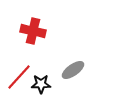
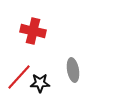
gray ellipse: rotated 65 degrees counterclockwise
black star: moved 1 px left, 1 px up
